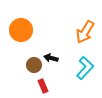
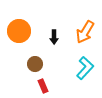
orange circle: moved 2 px left, 1 px down
black arrow: moved 3 px right, 21 px up; rotated 104 degrees counterclockwise
brown circle: moved 1 px right, 1 px up
